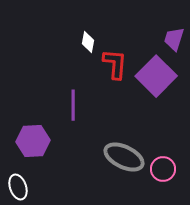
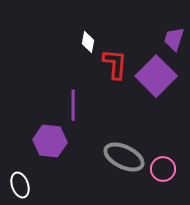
purple hexagon: moved 17 px right; rotated 8 degrees clockwise
white ellipse: moved 2 px right, 2 px up
